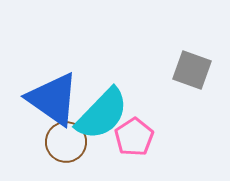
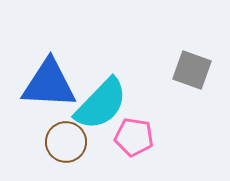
blue triangle: moved 4 px left, 15 px up; rotated 32 degrees counterclockwise
cyan semicircle: moved 1 px left, 10 px up
pink pentagon: rotated 30 degrees counterclockwise
